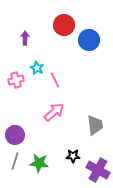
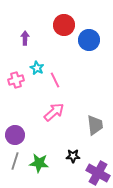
purple cross: moved 3 px down
